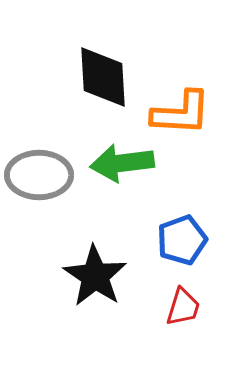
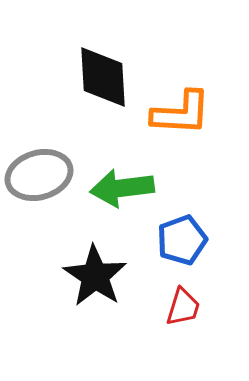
green arrow: moved 25 px down
gray ellipse: rotated 16 degrees counterclockwise
